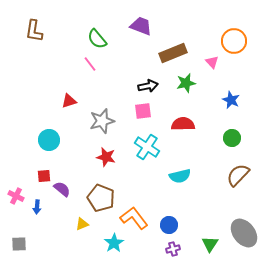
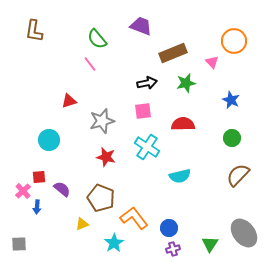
black arrow: moved 1 px left, 3 px up
red square: moved 5 px left, 1 px down
pink cross: moved 7 px right, 5 px up; rotated 21 degrees clockwise
blue circle: moved 3 px down
